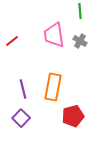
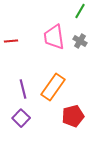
green line: rotated 35 degrees clockwise
pink trapezoid: moved 2 px down
red line: moved 1 px left; rotated 32 degrees clockwise
orange rectangle: rotated 24 degrees clockwise
